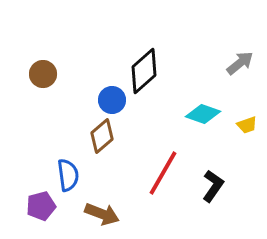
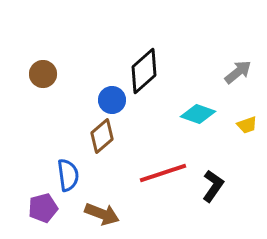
gray arrow: moved 2 px left, 9 px down
cyan diamond: moved 5 px left
red line: rotated 42 degrees clockwise
purple pentagon: moved 2 px right, 2 px down
